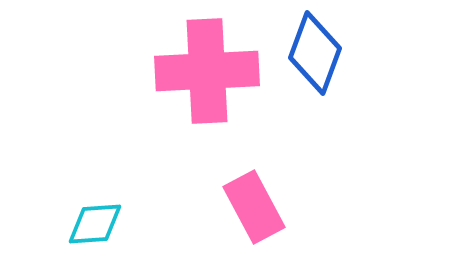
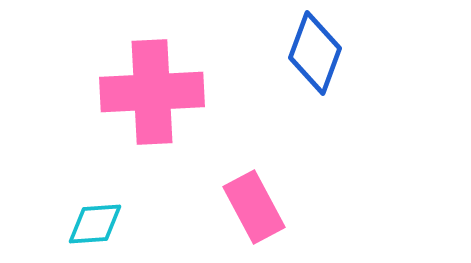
pink cross: moved 55 px left, 21 px down
